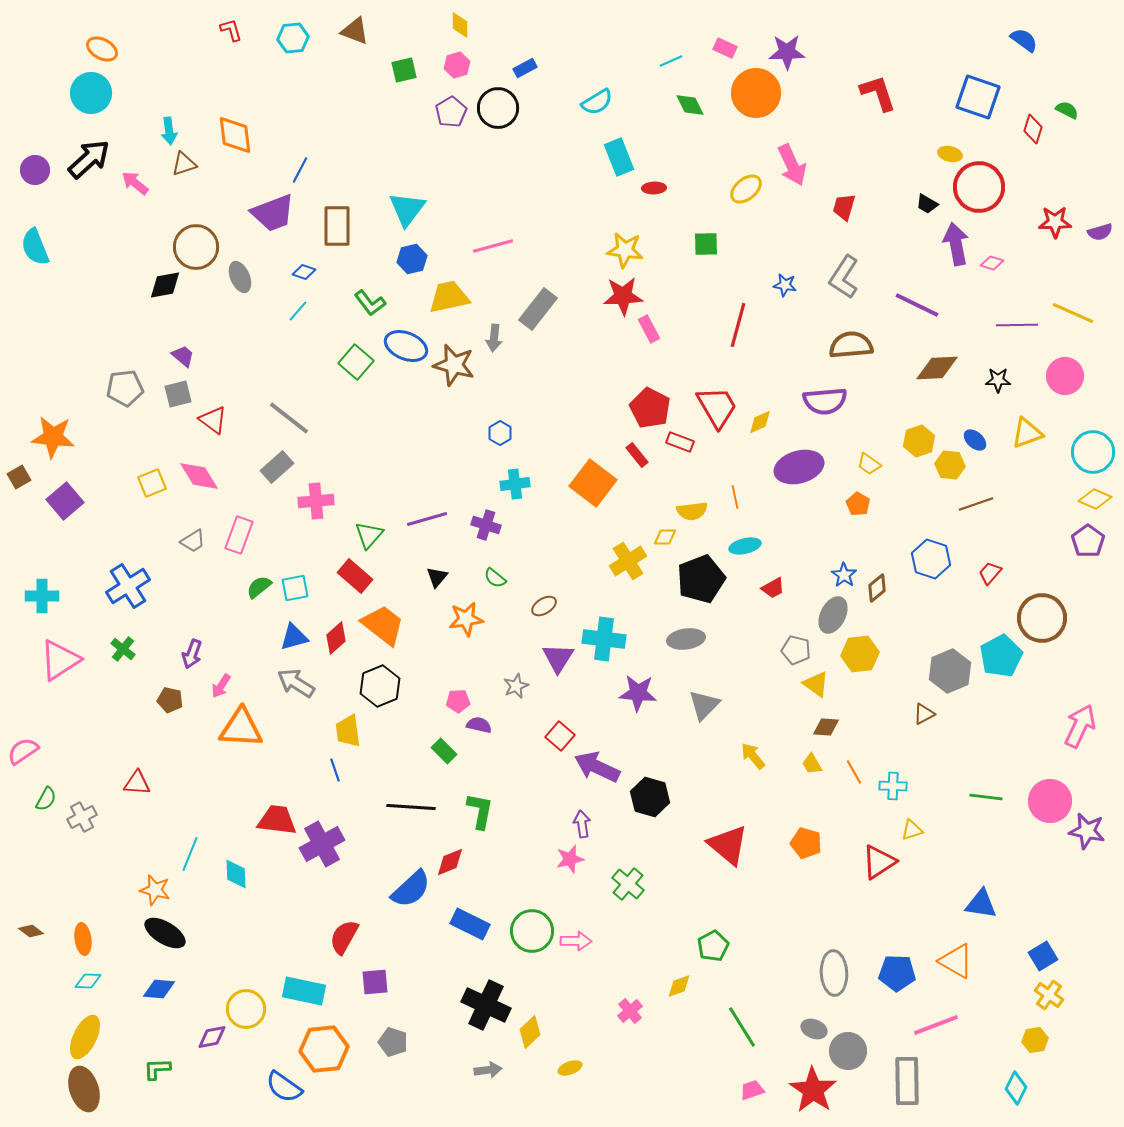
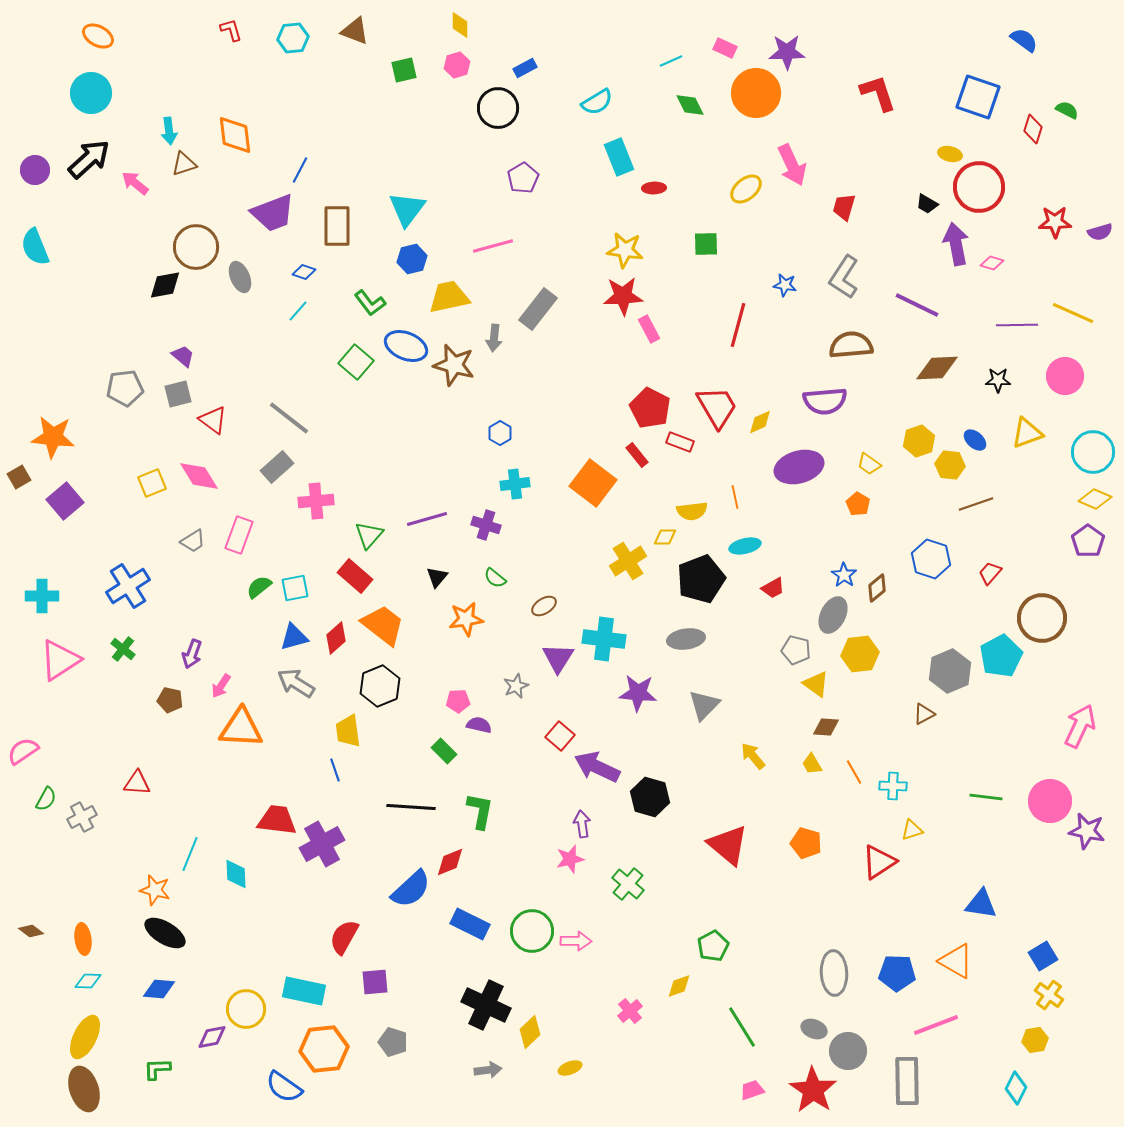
orange ellipse at (102, 49): moved 4 px left, 13 px up
purple pentagon at (451, 112): moved 72 px right, 66 px down
